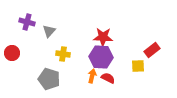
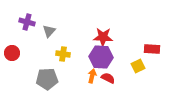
red rectangle: moved 1 px up; rotated 42 degrees clockwise
yellow square: rotated 24 degrees counterclockwise
gray pentagon: moved 2 px left; rotated 20 degrees counterclockwise
